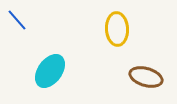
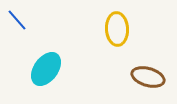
cyan ellipse: moved 4 px left, 2 px up
brown ellipse: moved 2 px right
